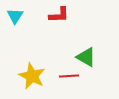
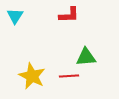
red L-shape: moved 10 px right
green triangle: rotated 35 degrees counterclockwise
